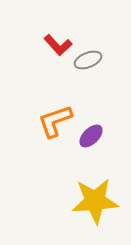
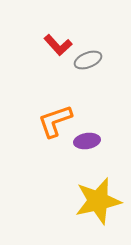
purple ellipse: moved 4 px left, 5 px down; rotated 35 degrees clockwise
yellow star: moved 3 px right; rotated 9 degrees counterclockwise
